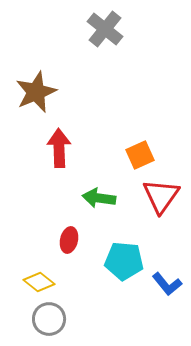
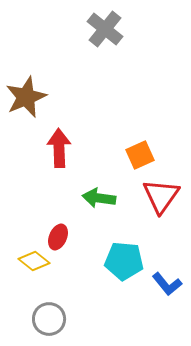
brown star: moved 10 px left, 5 px down
red ellipse: moved 11 px left, 3 px up; rotated 10 degrees clockwise
yellow diamond: moved 5 px left, 21 px up
